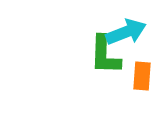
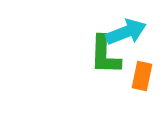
orange rectangle: rotated 8 degrees clockwise
